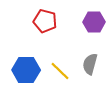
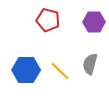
red pentagon: moved 3 px right, 1 px up
